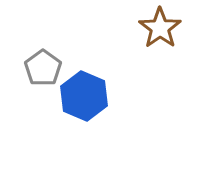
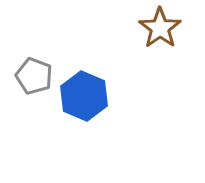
gray pentagon: moved 9 px left, 8 px down; rotated 15 degrees counterclockwise
